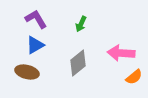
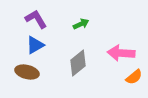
green arrow: rotated 140 degrees counterclockwise
